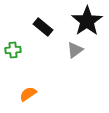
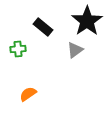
green cross: moved 5 px right, 1 px up
